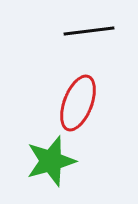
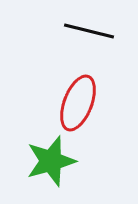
black line: rotated 21 degrees clockwise
